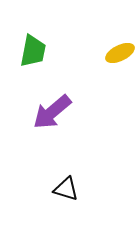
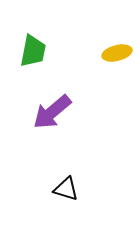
yellow ellipse: moved 3 px left; rotated 12 degrees clockwise
